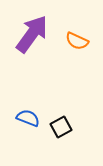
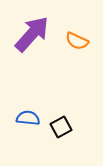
purple arrow: rotated 6 degrees clockwise
blue semicircle: rotated 15 degrees counterclockwise
